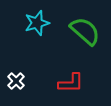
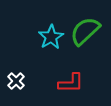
cyan star: moved 14 px right, 14 px down; rotated 15 degrees counterclockwise
green semicircle: rotated 84 degrees counterclockwise
